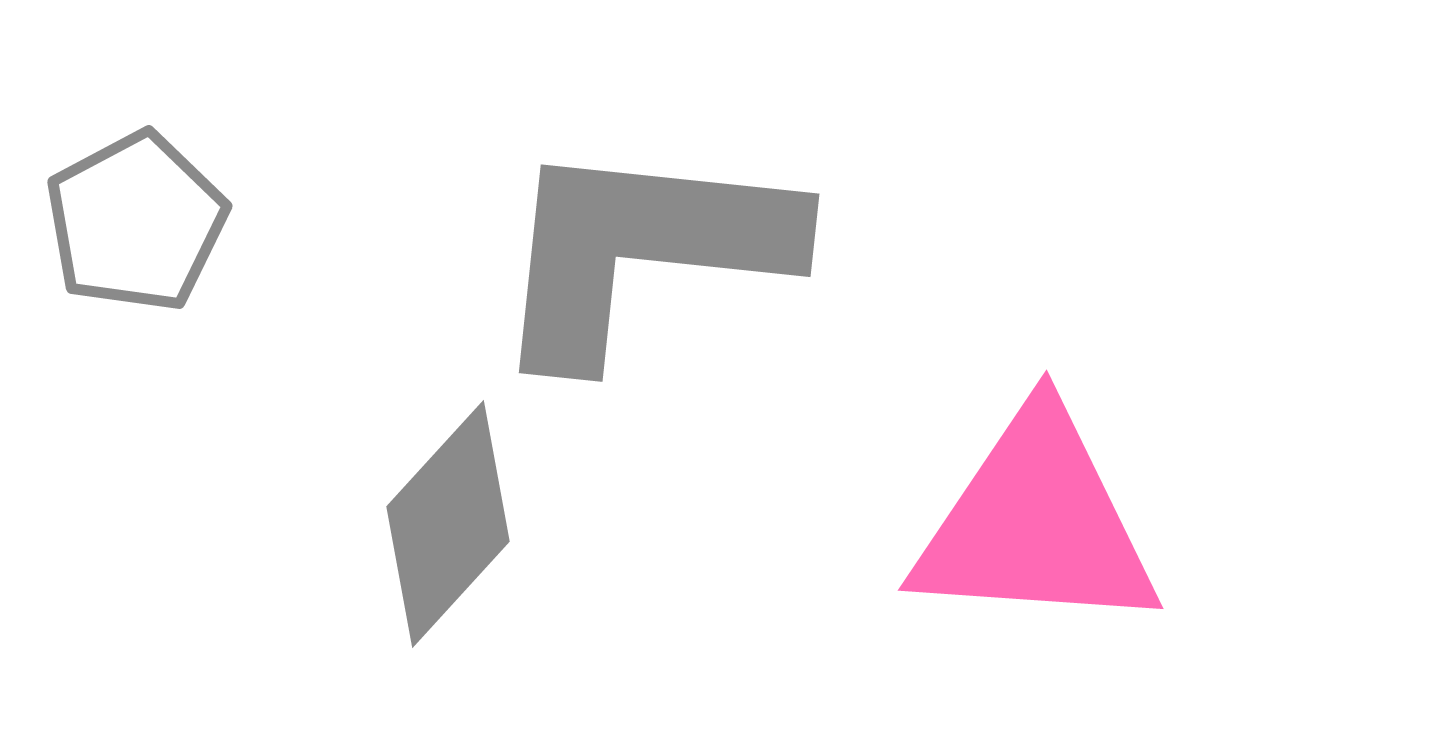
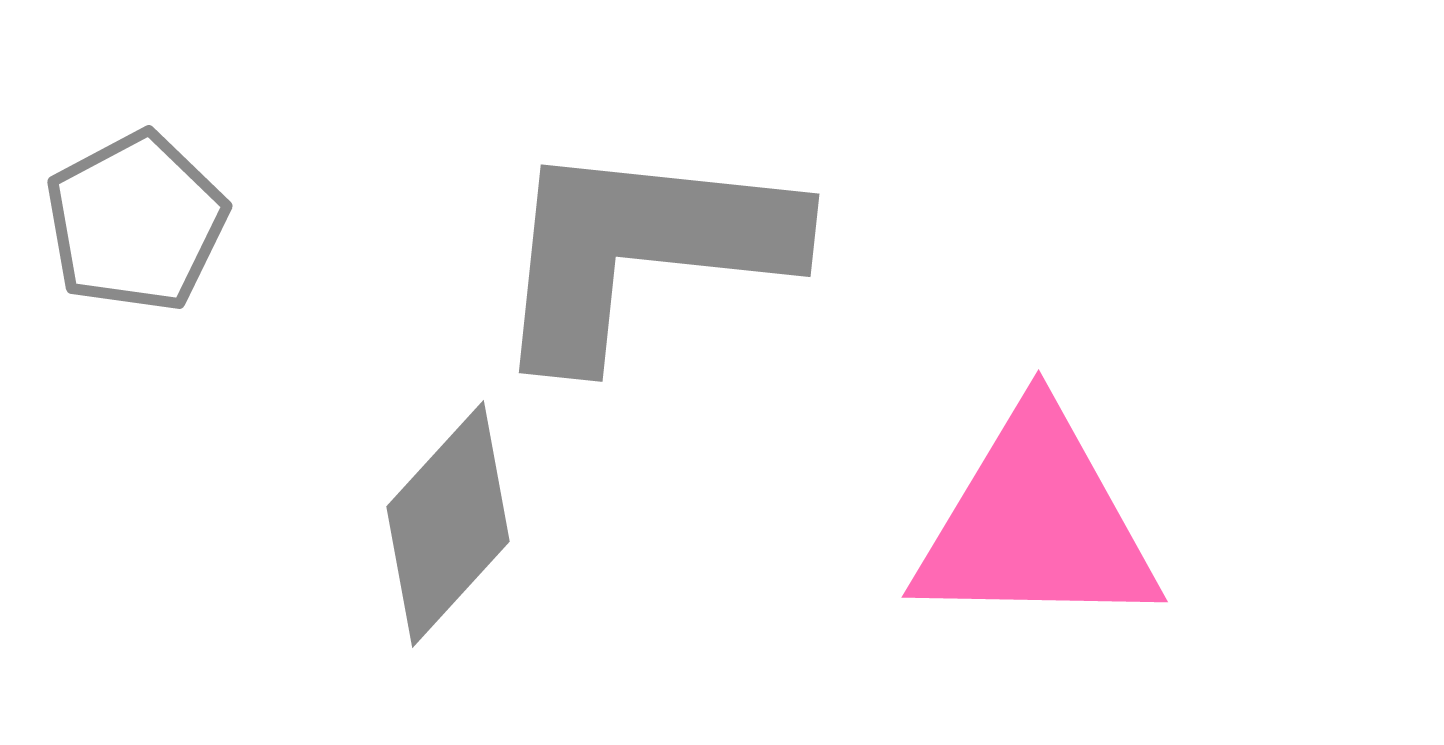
pink triangle: rotated 3 degrees counterclockwise
